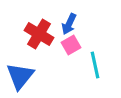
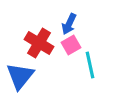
red cross: moved 9 px down
cyan line: moved 5 px left
